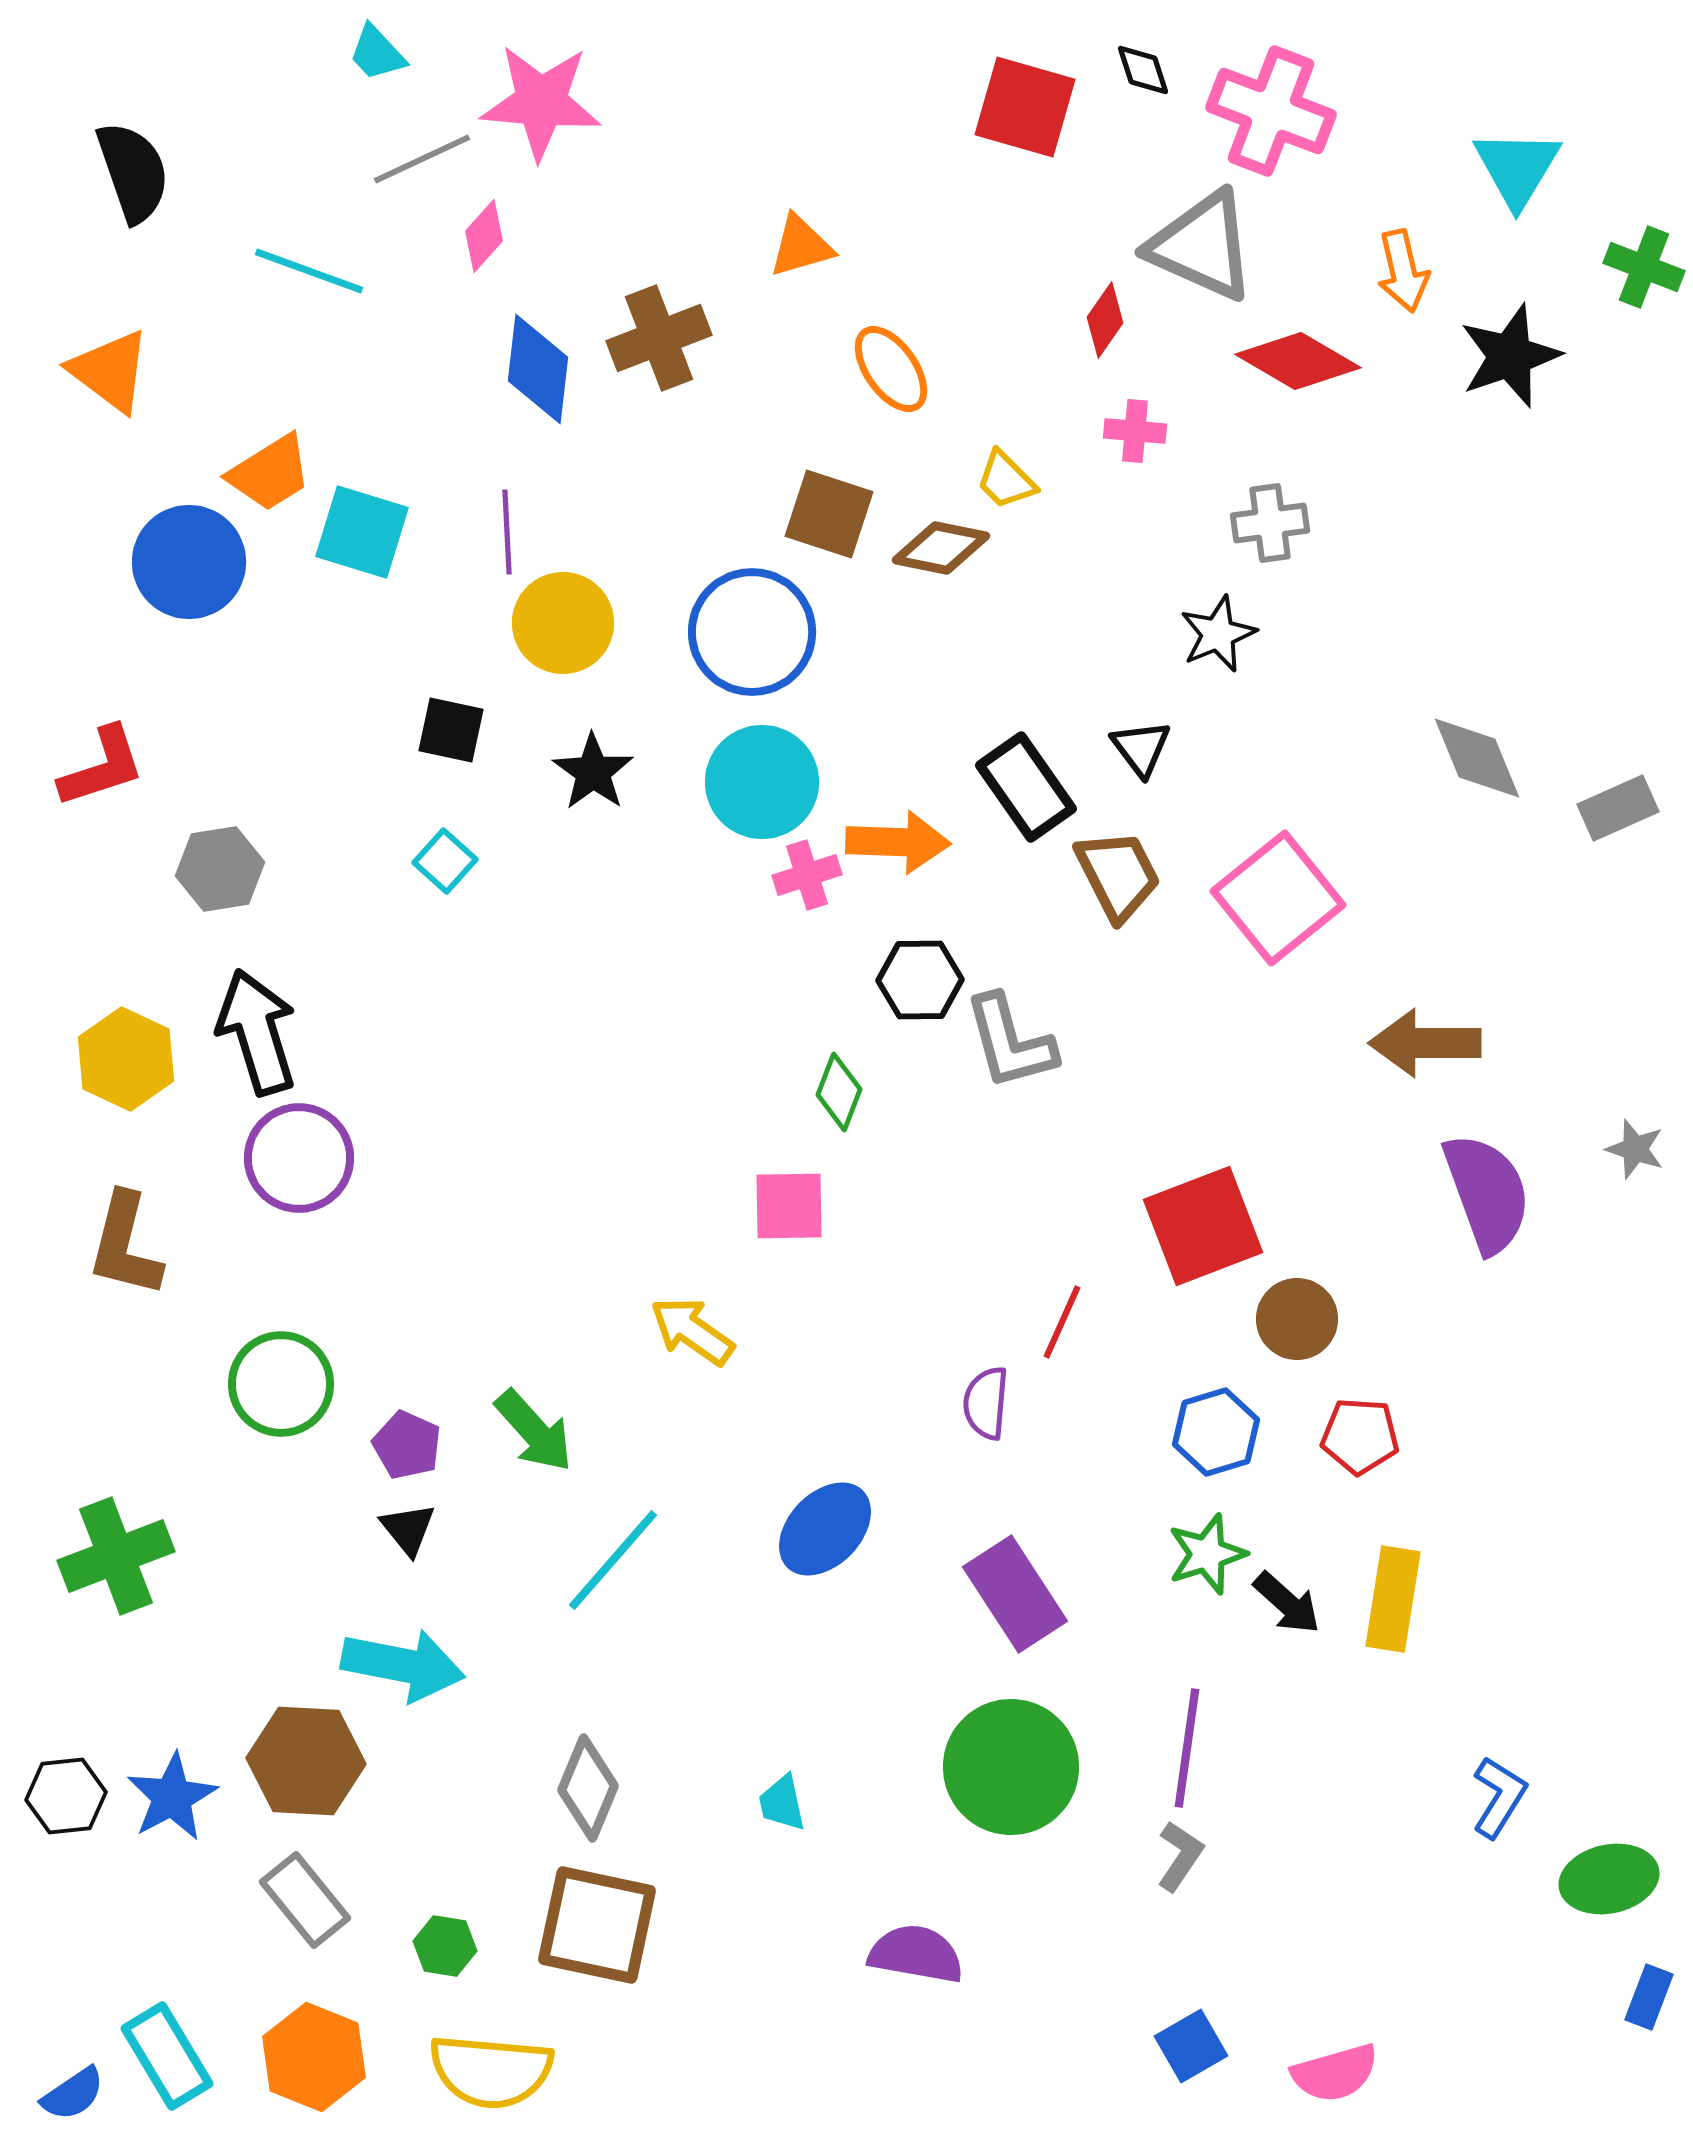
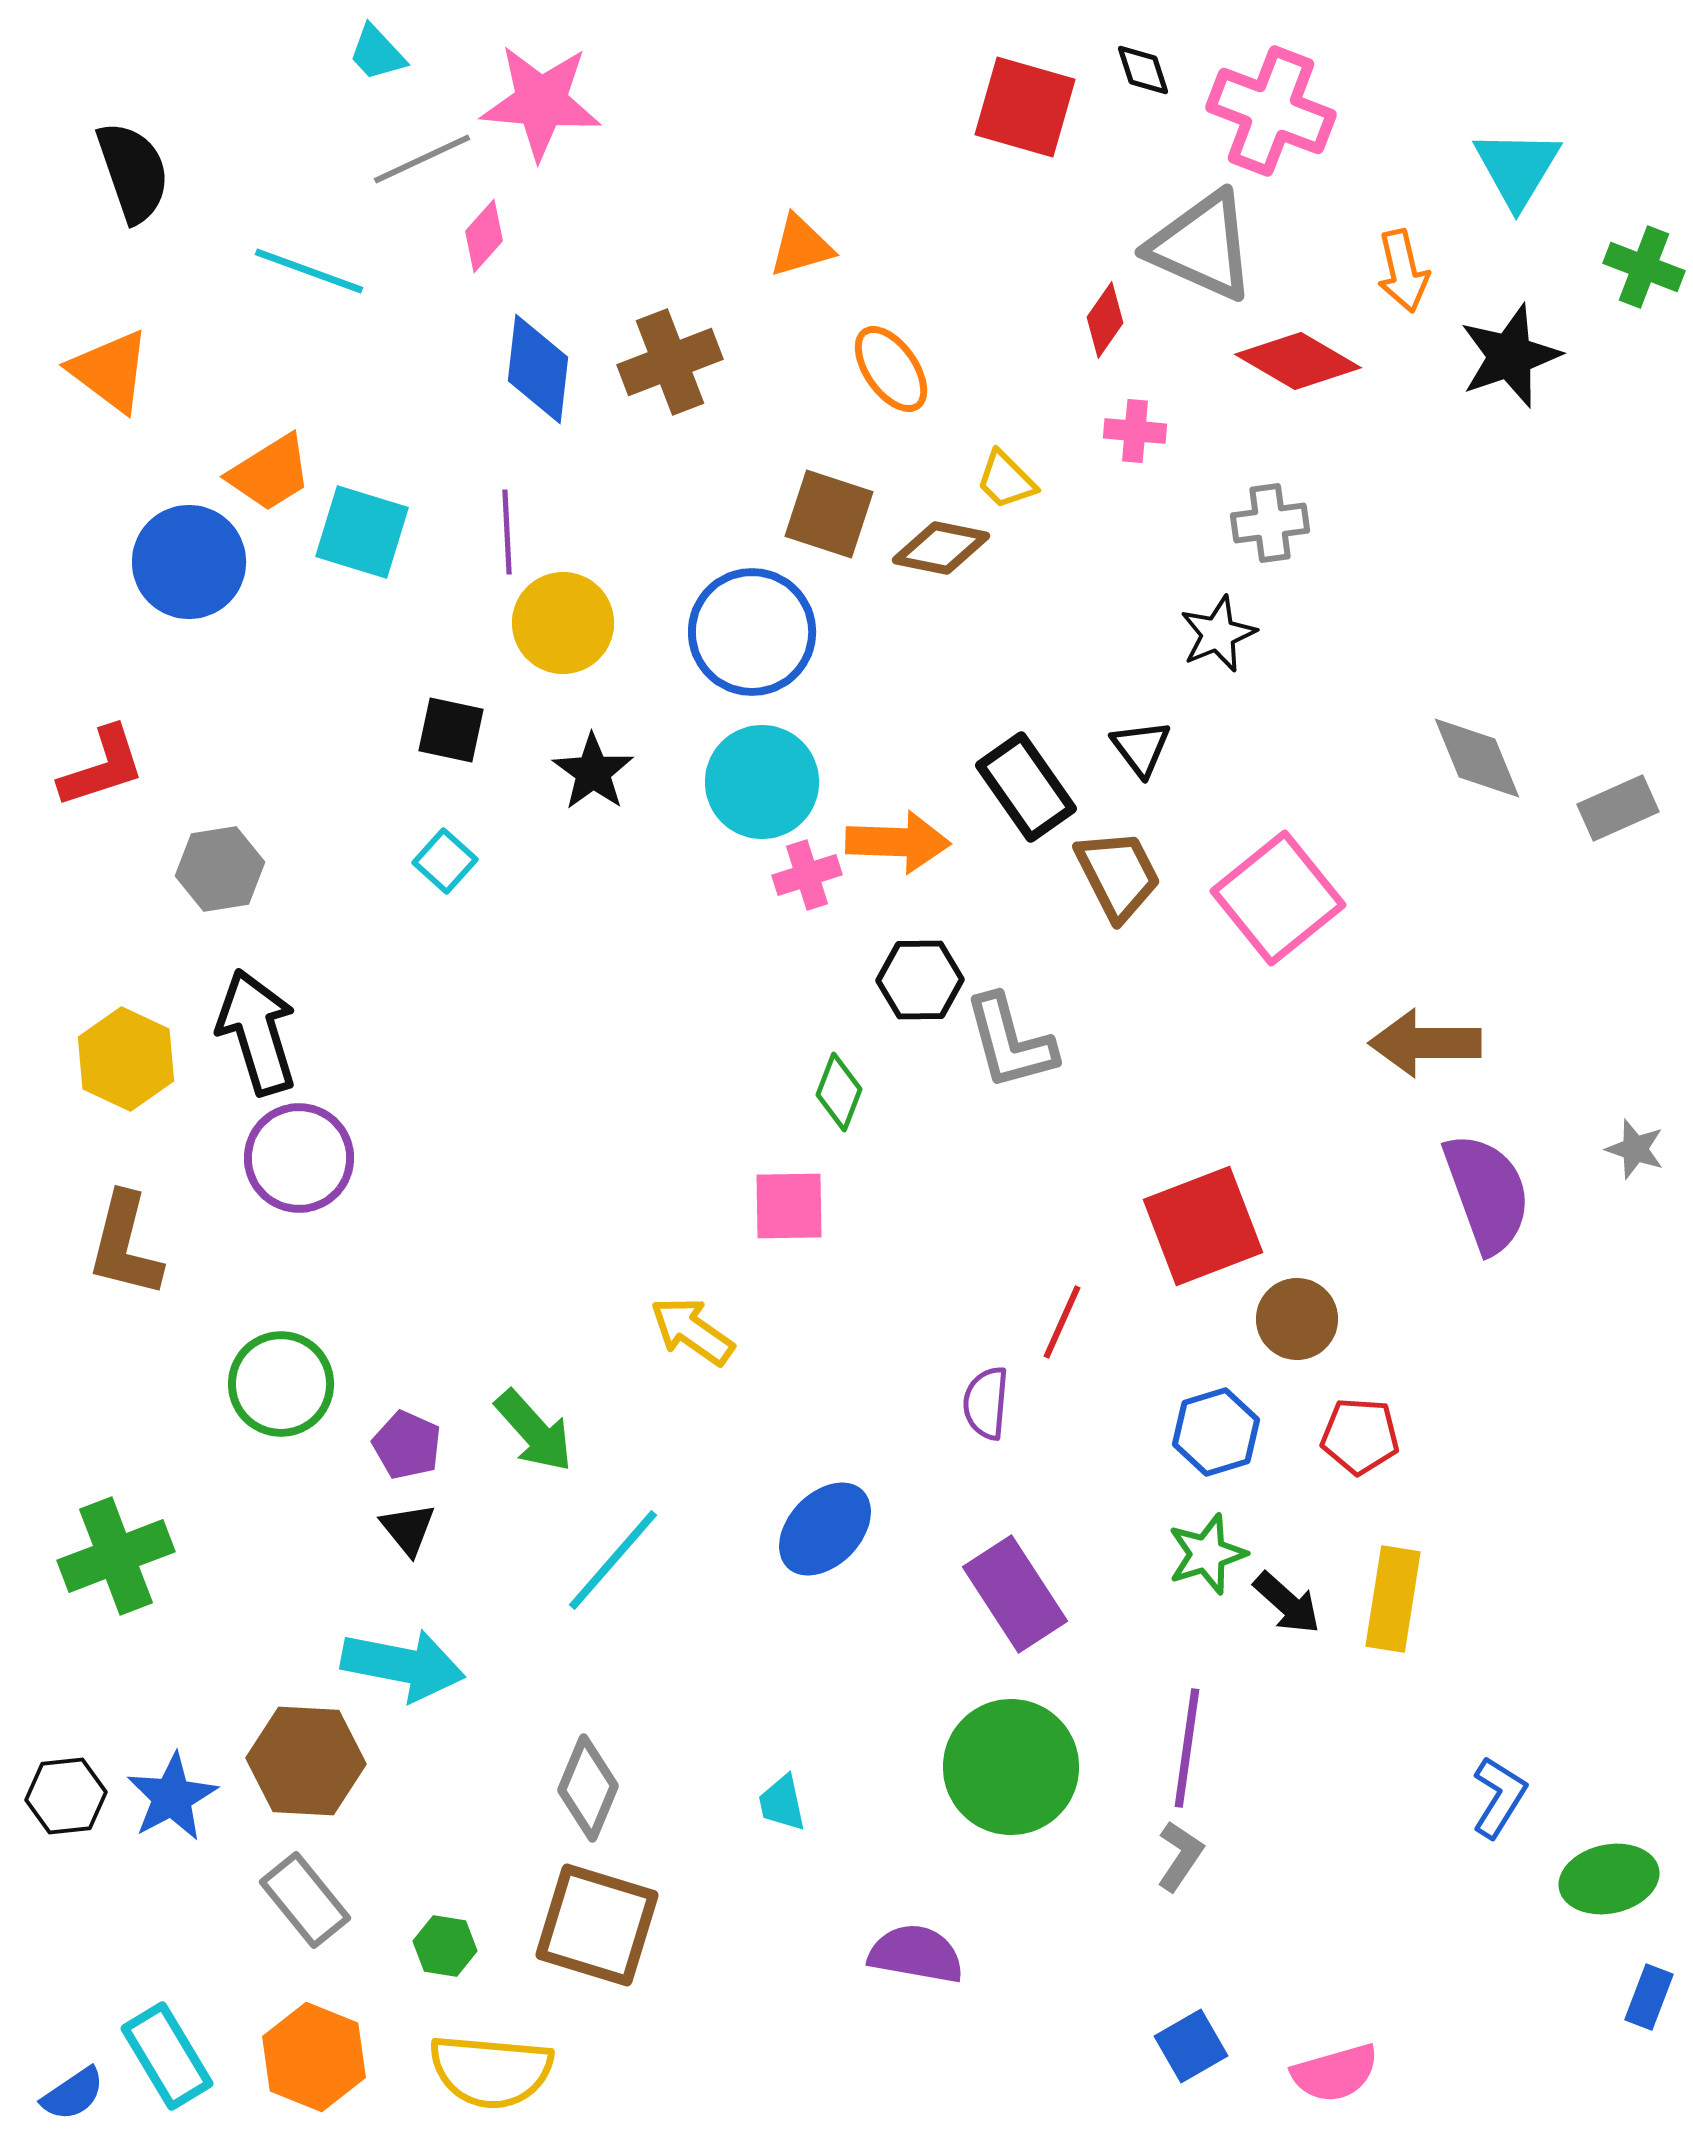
brown cross at (659, 338): moved 11 px right, 24 px down
brown square at (597, 1925): rotated 5 degrees clockwise
